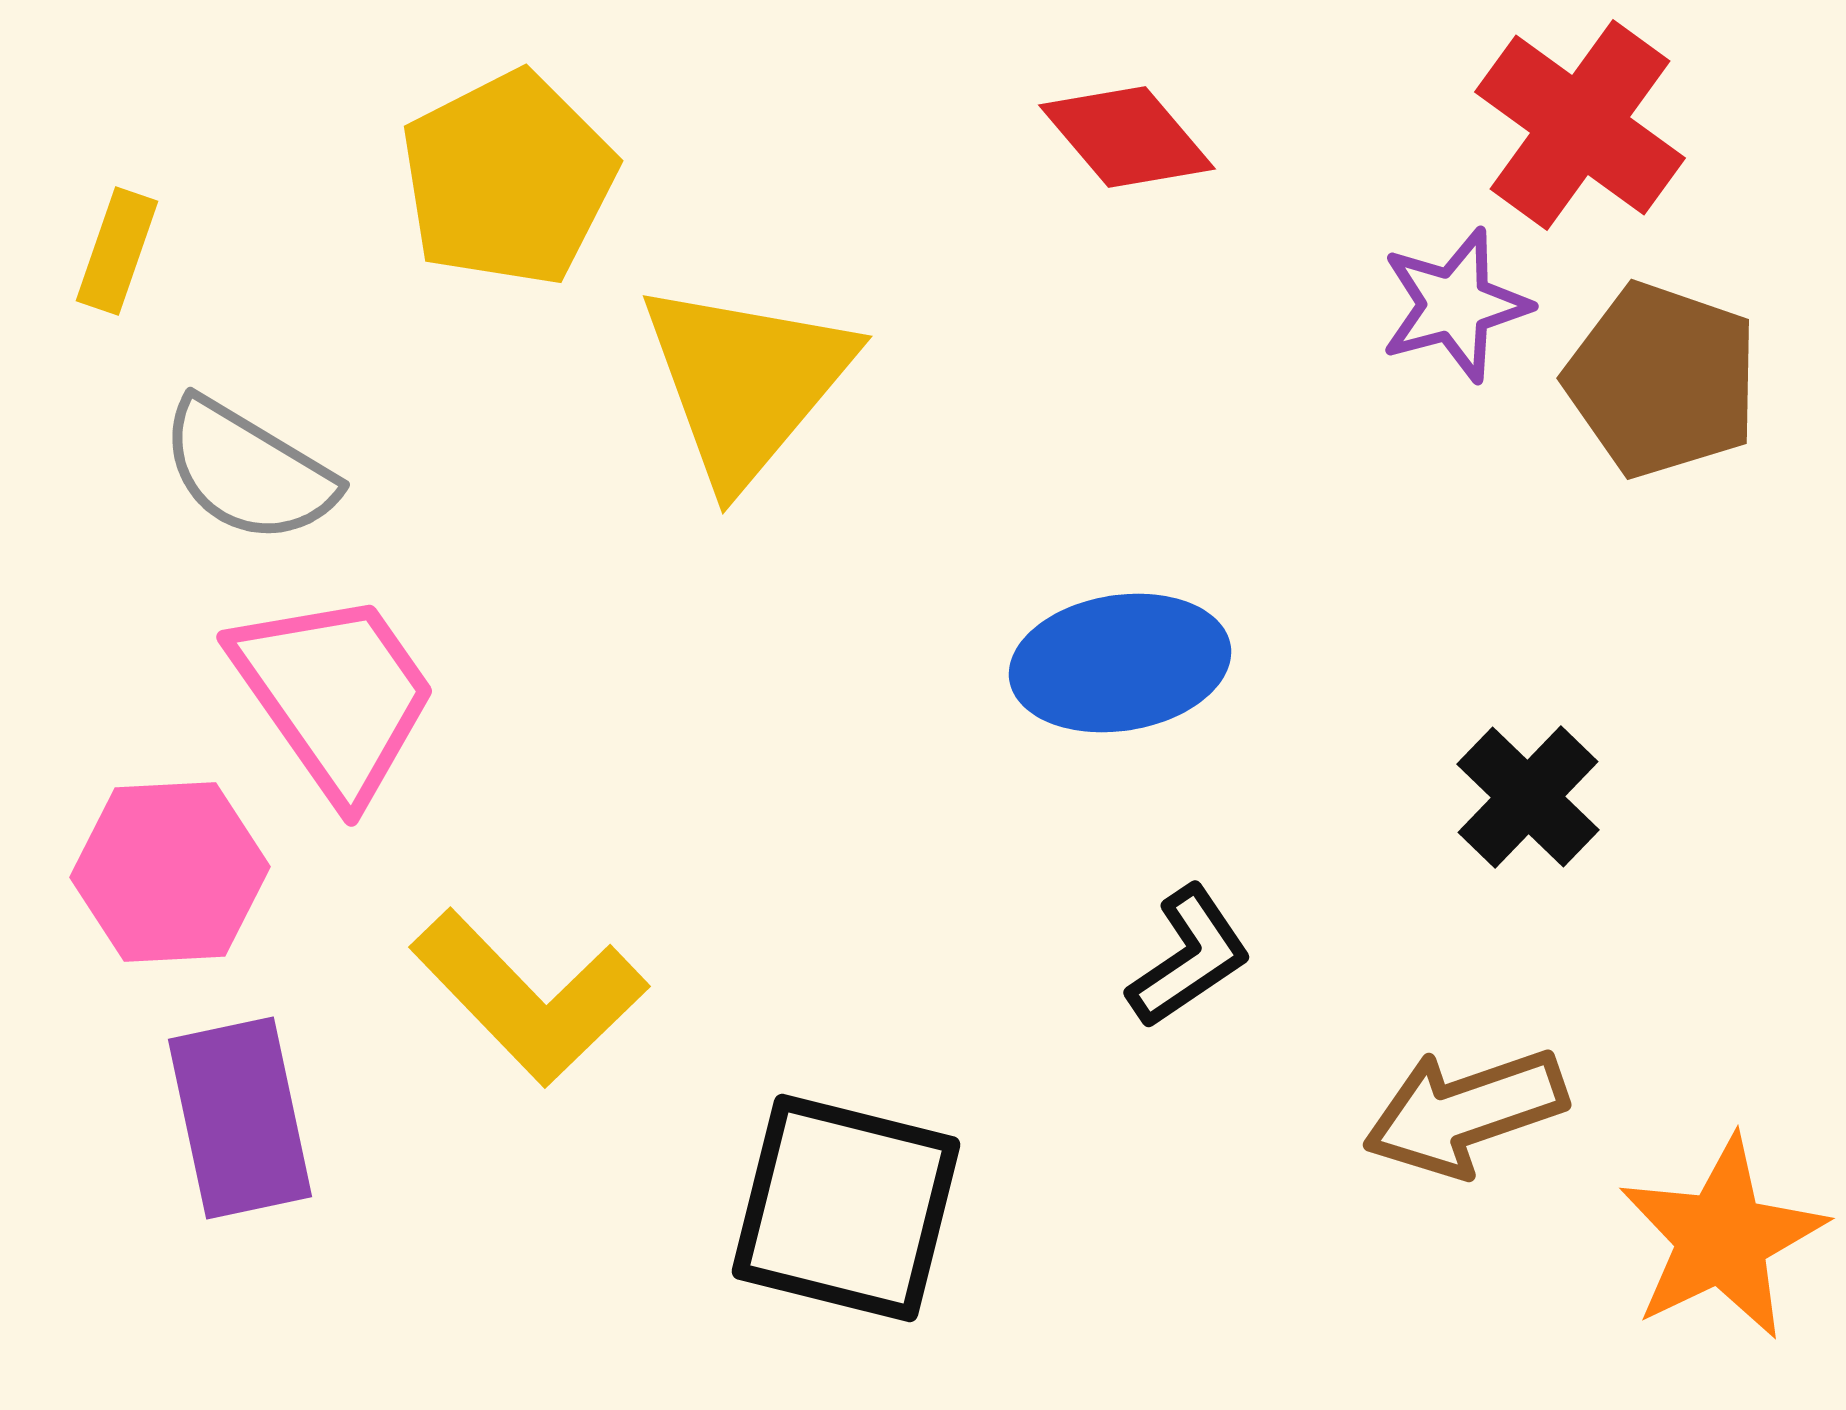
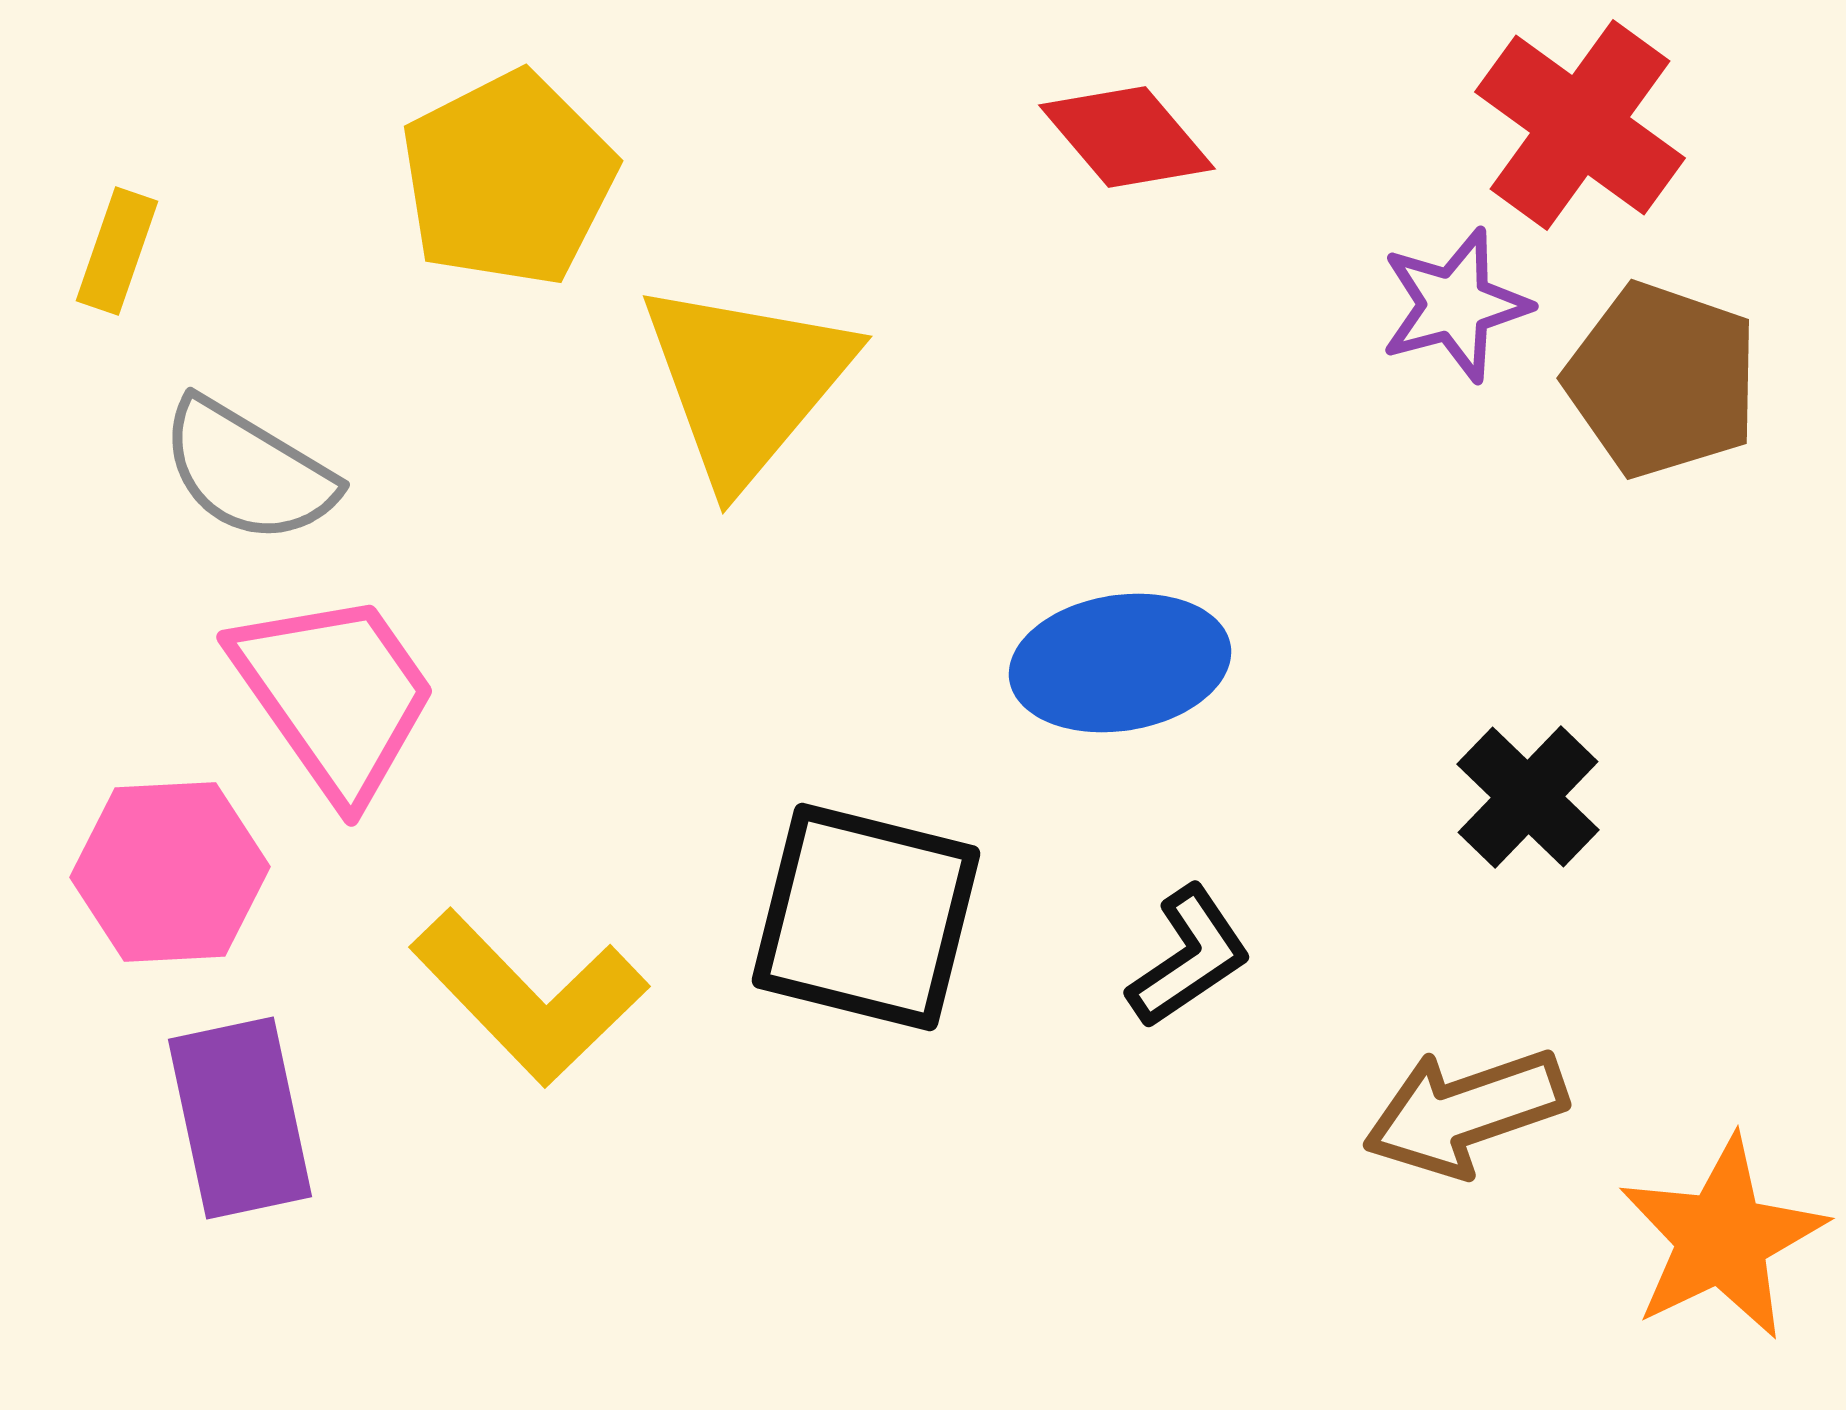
black square: moved 20 px right, 291 px up
